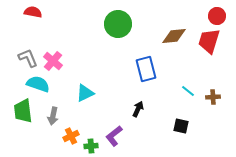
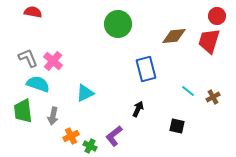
brown cross: rotated 24 degrees counterclockwise
black square: moved 4 px left
green cross: moved 1 px left; rotated 32 degrees clockwise
